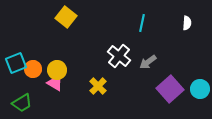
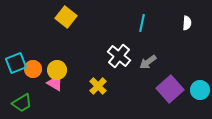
cyan circle: moved 1 px down
